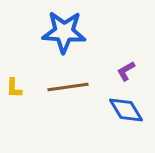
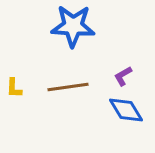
blue star: moved 9 px right, 6 px up
purple L-shape: moved 3 px left, 5 px down
